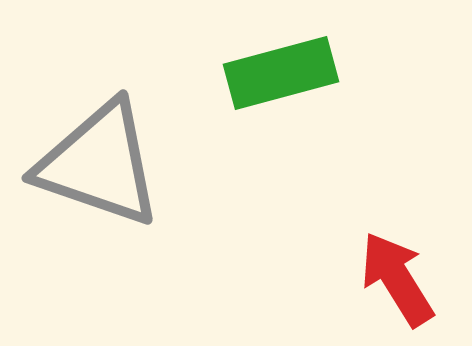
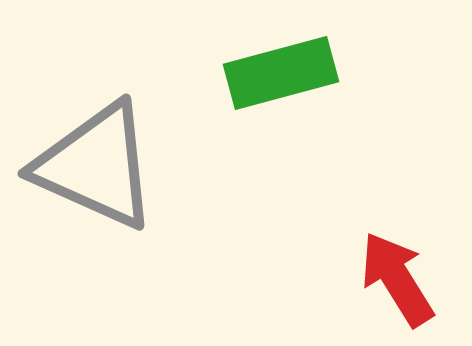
gray triangle: moved 3 px left, 2 px down; rotated 5 degrees clockwise
